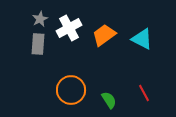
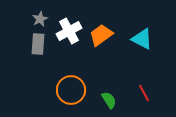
white cross: moved 3 px down
orange trapezoid: moved 3 px left
